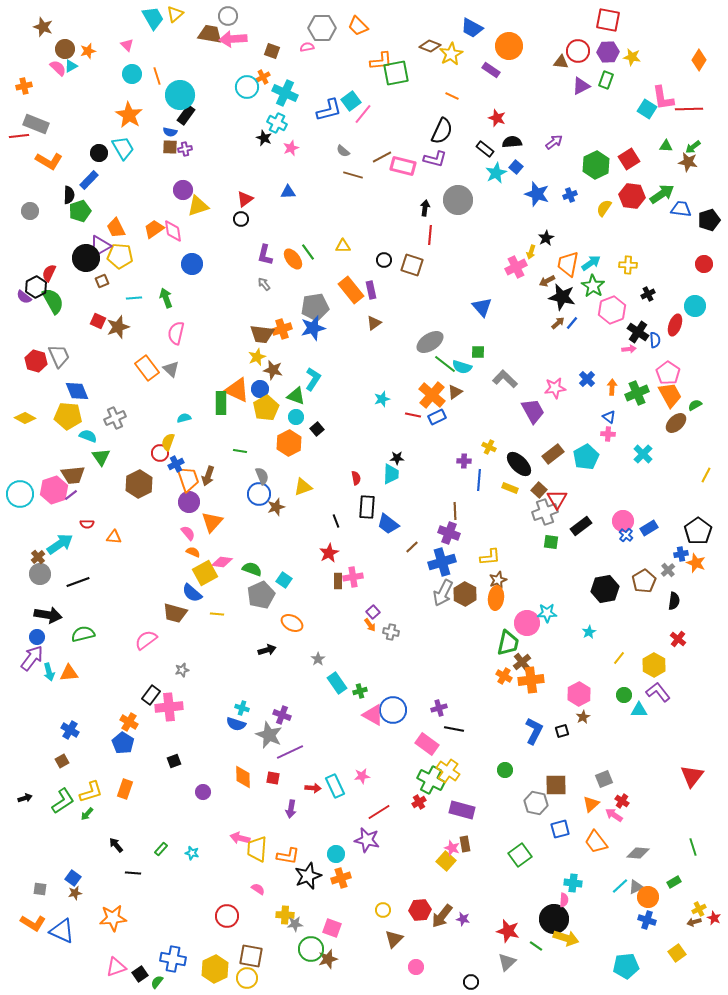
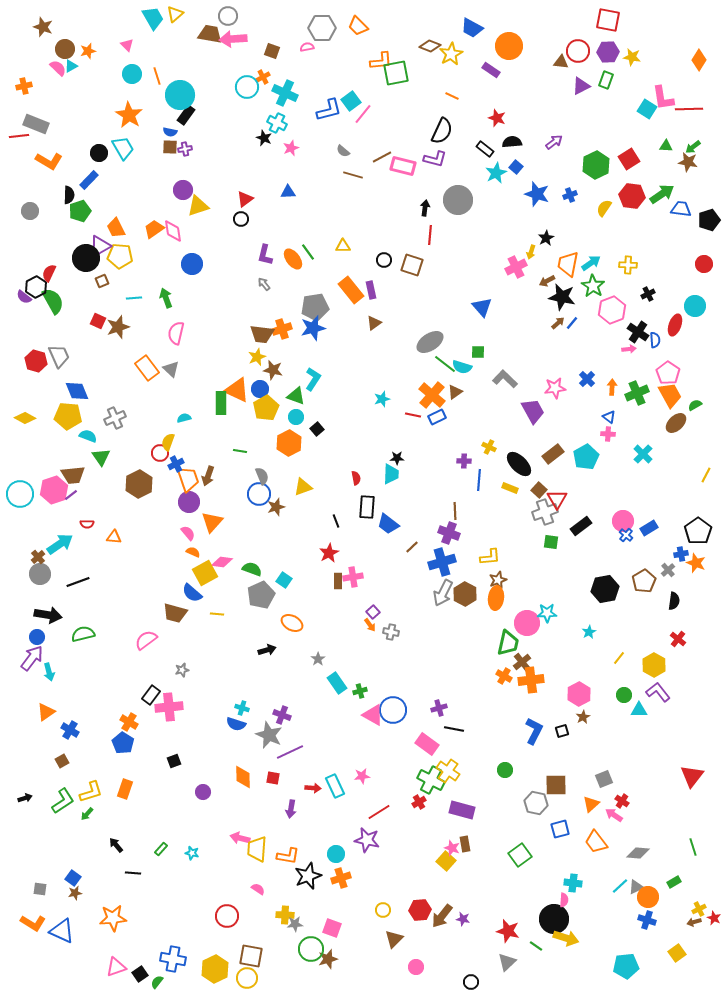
orange triangle at (69, 673): moved 23 px left, 39 px down; rotated 30 degrees counterclockwise
